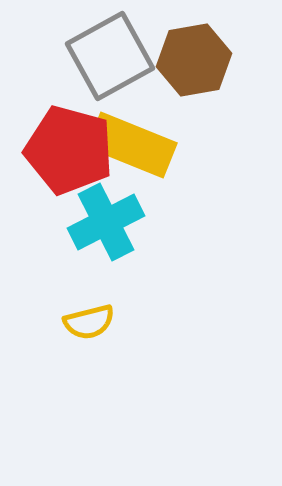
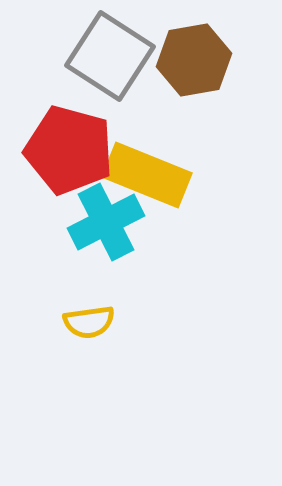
gray square: rotated 28 degrees counterclockwise
yellow rectangle: moved 15 px right, 30 px down
yellow semicircle: rotated 6 degrees clockwise
